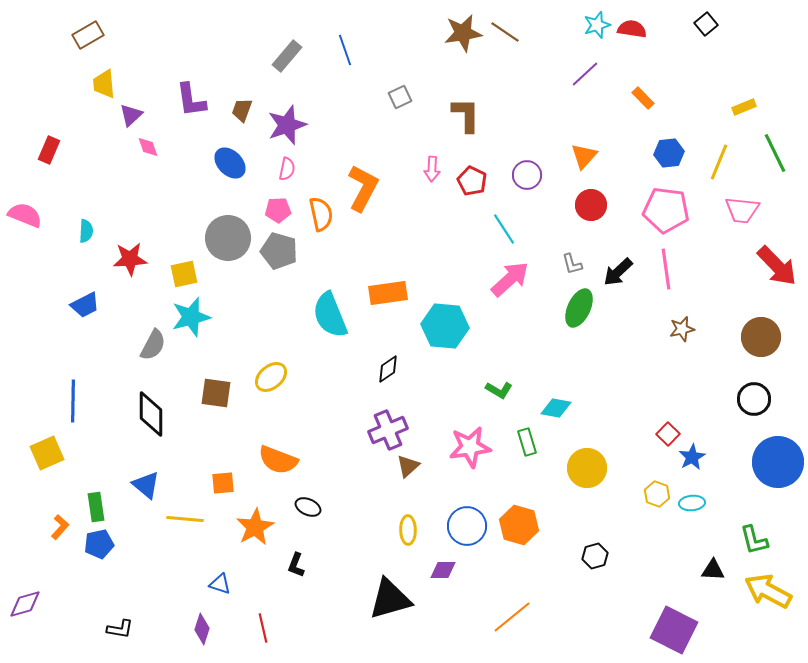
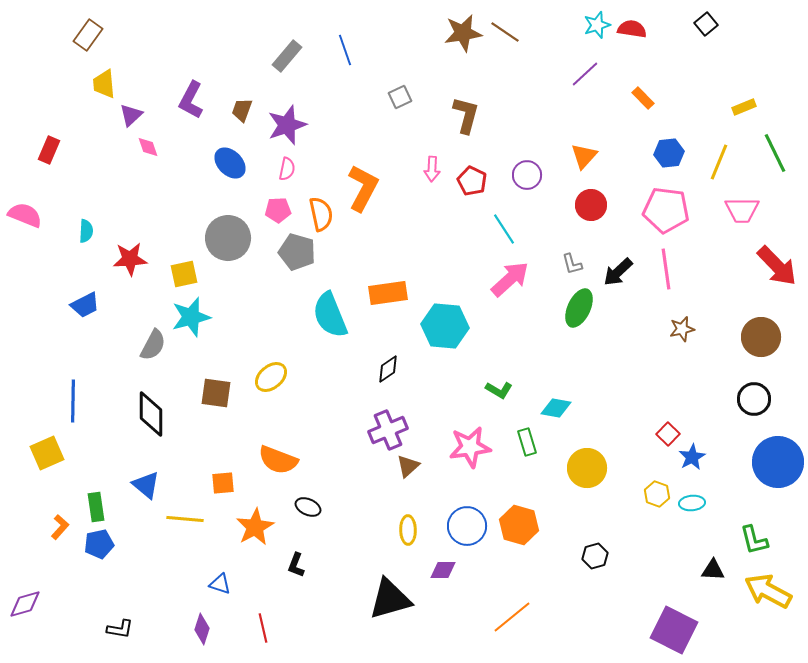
brown rectangle at (88, 35): rotated 24 degrees counterclockwise
purple L-shape at (191, 100): rotated 36 degrees clockwise
brown L-shape at (466, 115): rotated 15 degrees clockwise
pink trapezoid at (742, 210): rotated 6 degrees counterclockwise
gray pentagon at (279, 251): moved 18 px right, 1 px down
